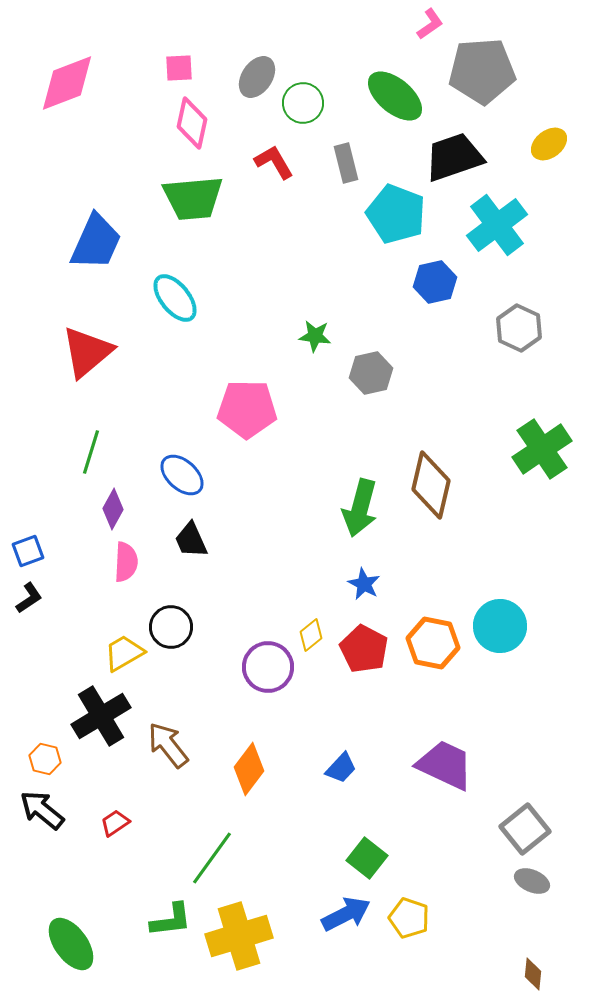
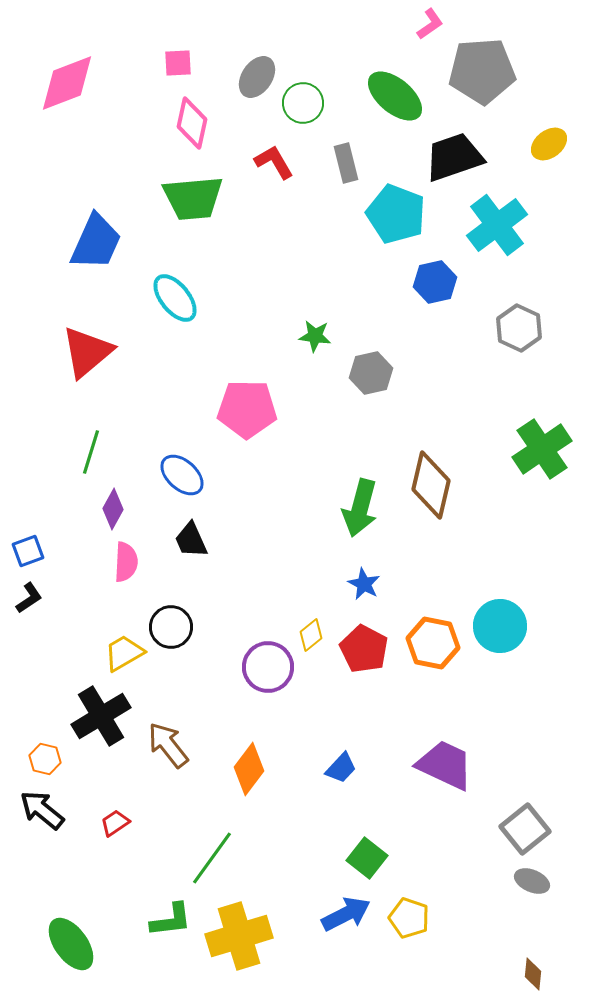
pink square at (179, 68): moved 1 px left, 5 px up
